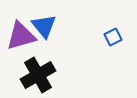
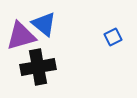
blue triangle: moved 2 px up; rotated 12 degrees counterclockwise
black cross: moved 8 px up; rotated 20 degrees clockwise
